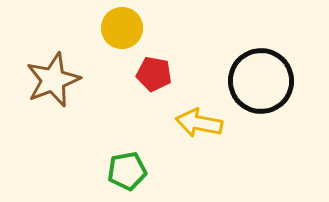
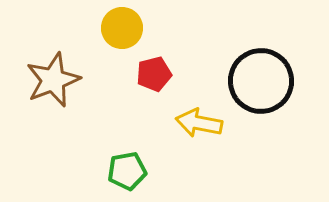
red pentagon: rotated 24 degrees counterclockwise
